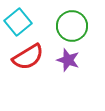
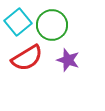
green circle: moved 20 px left, 1 px up
red semicircle: moved 1 px left, 1 px down
